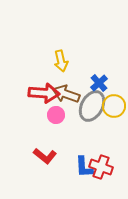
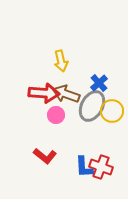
yellow circle: moved 2 px left, 5 px down
